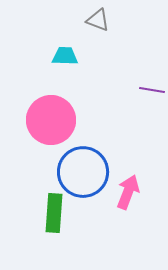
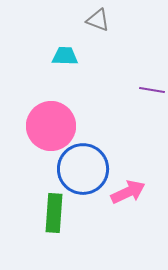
pink circle: moved 6 px down
blue circle: moved 3 px up
pink arrow: rotated 44 degrees clockwise
